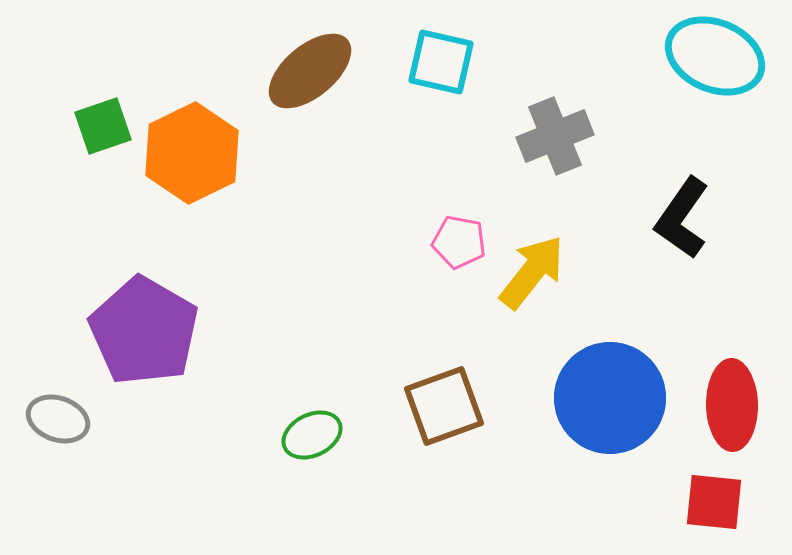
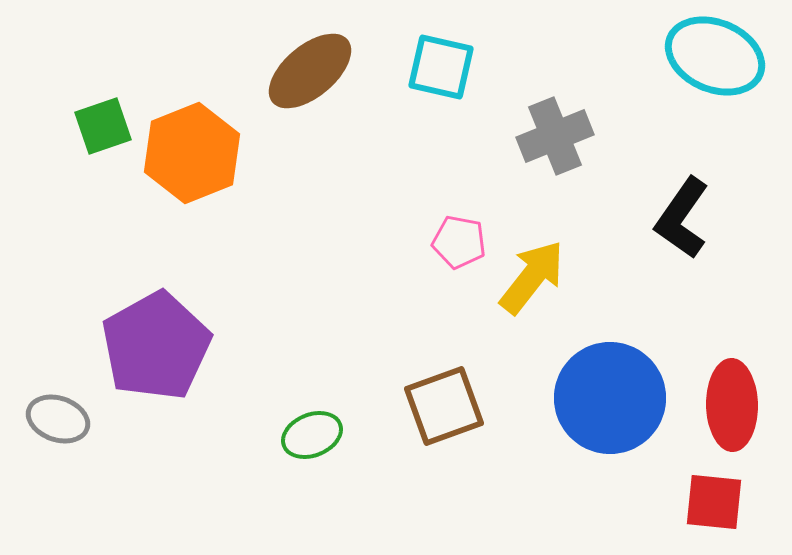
cyan square: moved 5 px down
orange hexagon: rotated 4 degrees clockwise
yellow arrow: moved 5 px down
purple pentagon: moved 12 px right, 15 px down; rotated 13 degrees clockwise
green ellipse: rotated 4 degrees clockwise
